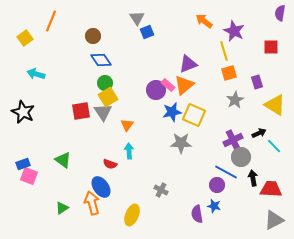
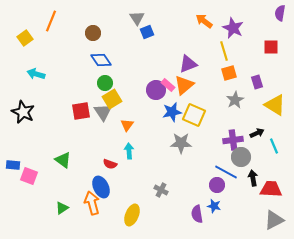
purple star at (234, 31): moved 1 px left, 3 px up
brown circle at (93, 36): moved 3 px up
yellow square at (108, 97): moved 4 px right, 2 px down
black arrow at (259, 133): moved 2 px left
purple cross at (233, 140): rotated 18 degrees clockwise
cyan line at (274, 146): rotated 21 degrees clockwise
blue rectangle at (23, 164): moved 10 px left, 1 px down; rotated 24 degrees clockwise
blue ellipse at (101, 187): rotated 10 degrees clockwise
